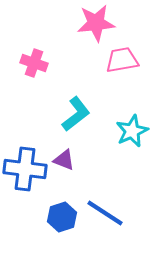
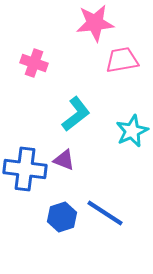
pink star: moved 1 px left
